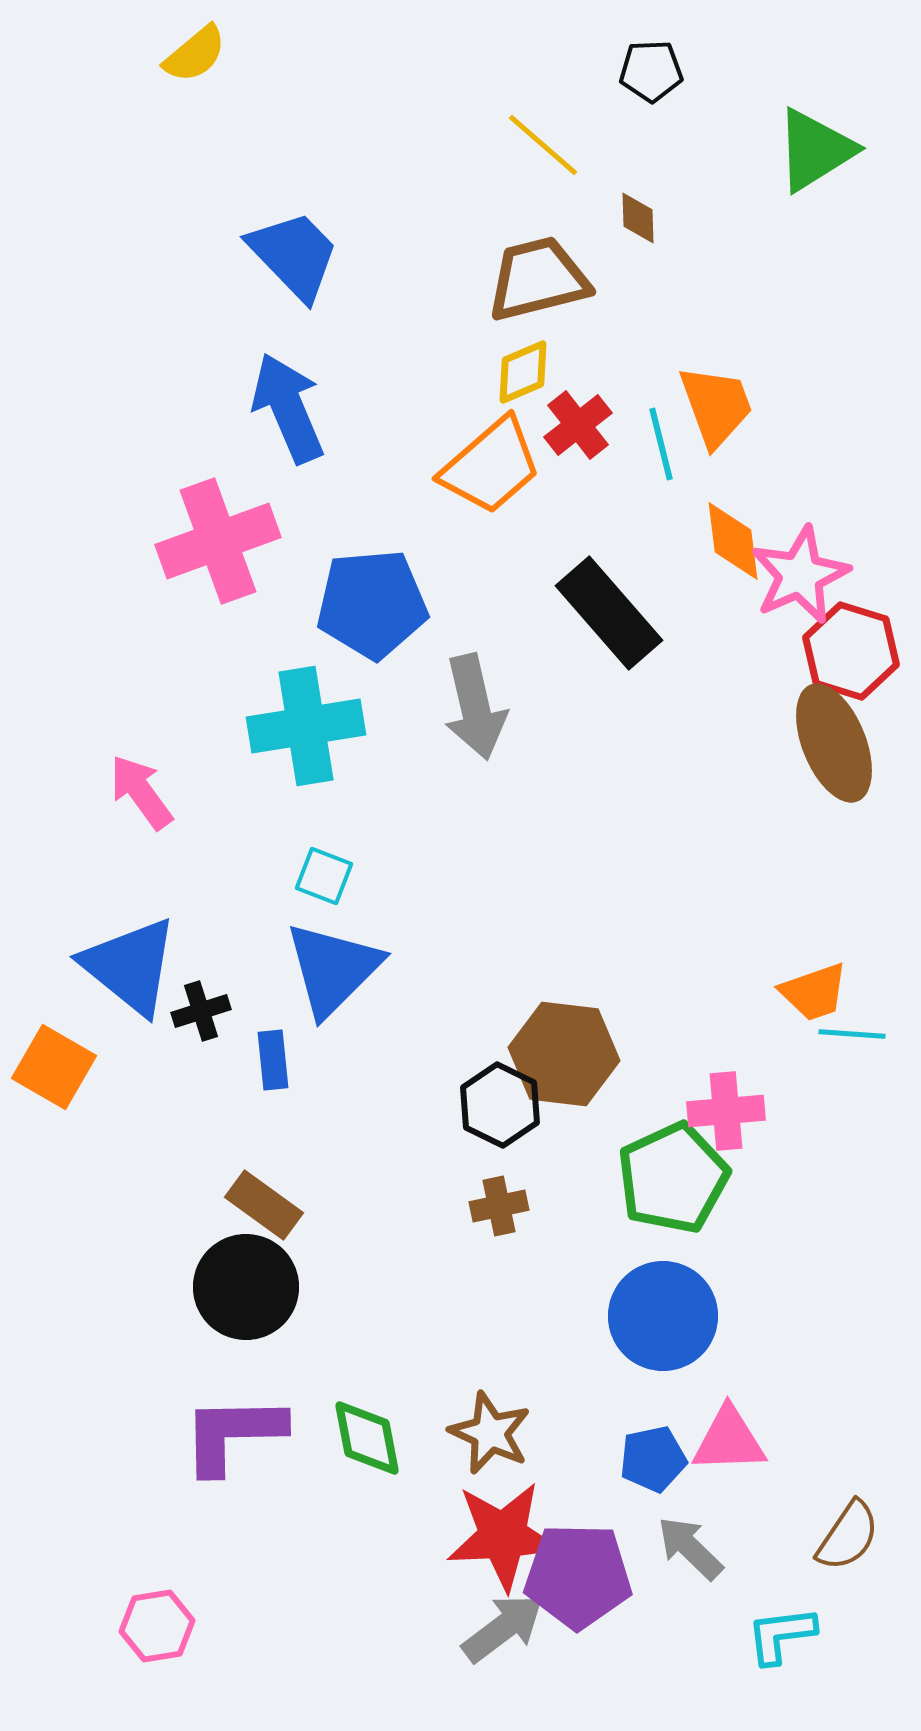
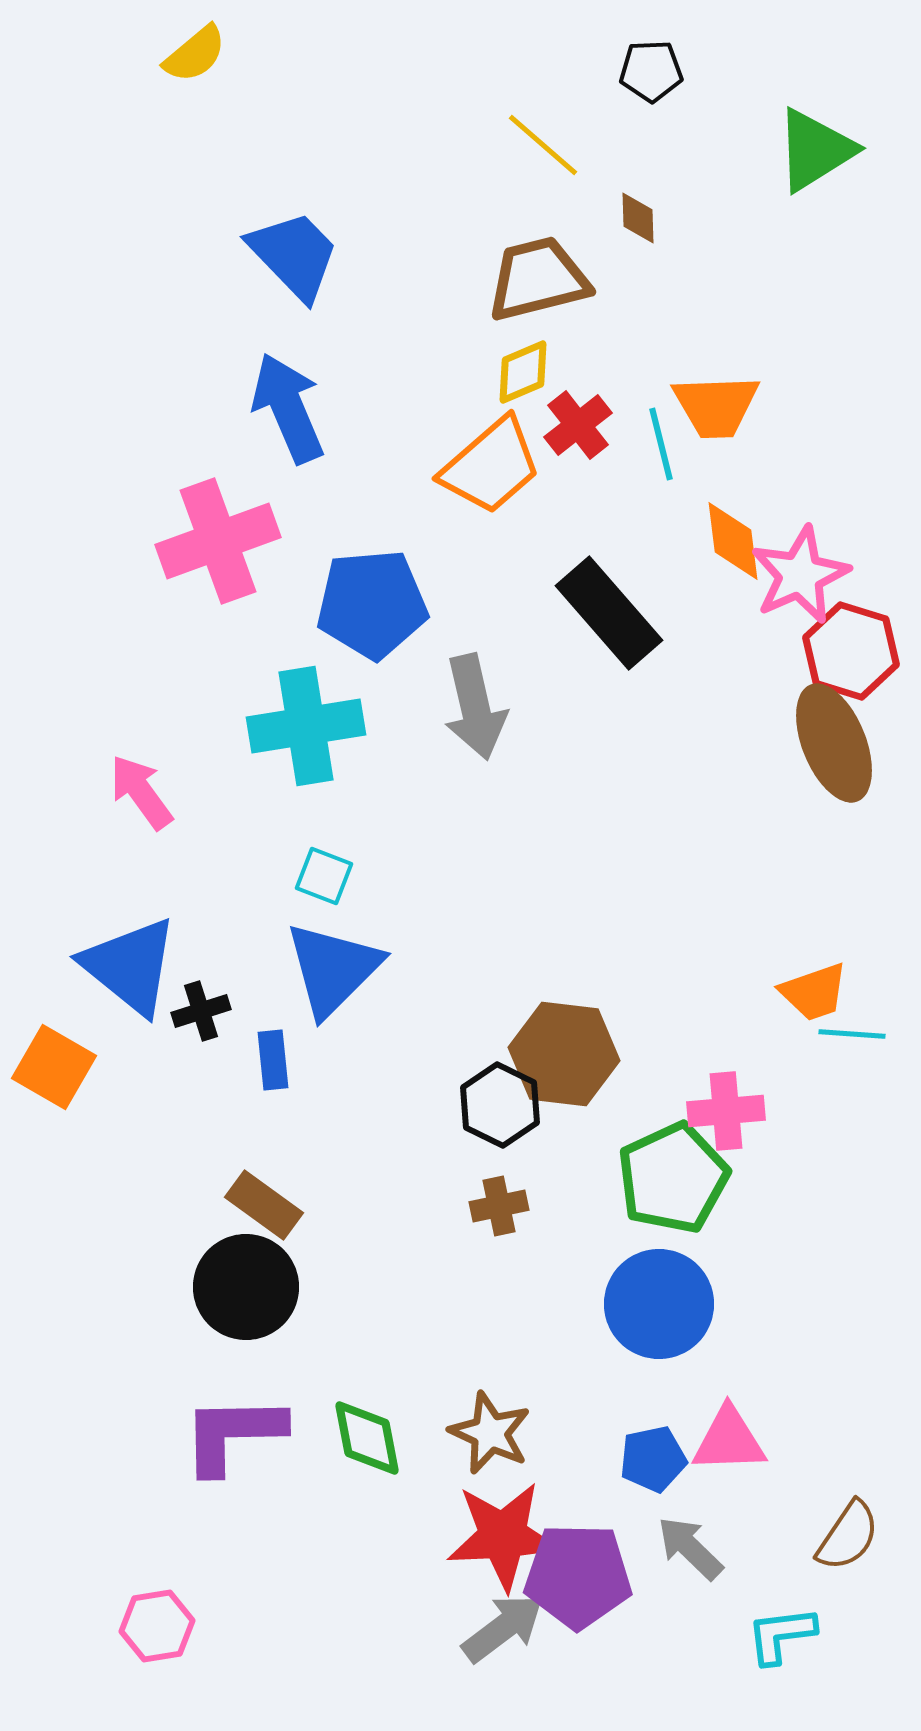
orange trapezoid at (716, 406): rotated 108 degrees clockwise
blue circle at (663, 1316): moved 4 px left, 12 px up
